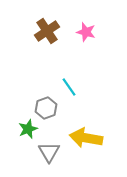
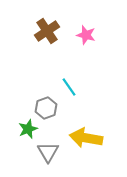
pink star: moved 3 px down
gray triangle: moved 1 px left
